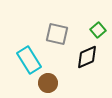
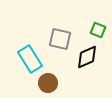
green square: rotated 28 degrees counterclockwise
gray square: moved 3 px right, 5 px down
cyan rectangle: moved 1 px right, 1 px up
